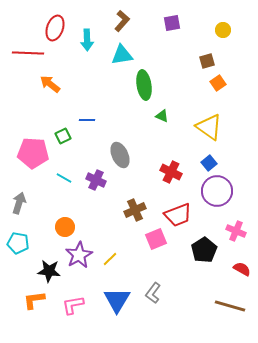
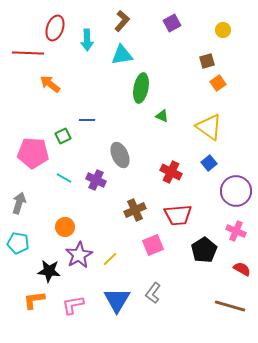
purple square: rotated 18 degrees counterclockwise
green ellipse: moved 3 px left, 3 px down; rotated 20 degrees clockwise
purple circle: moved 19 px right
red trapezoid: rotated 16 degrees clockwise
pink square: moved 3 px left, 6 px down
